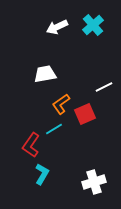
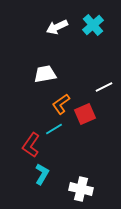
white cross: moved 13 px left, 7 px down; rotated 30 degrees clockwise
